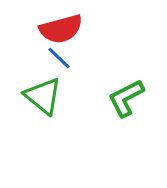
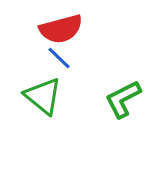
green L-shape: moved 3 px left, 1 px down
